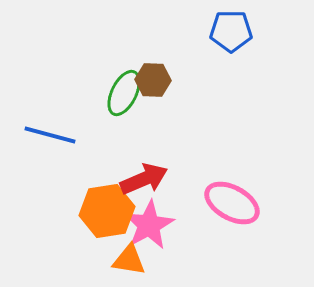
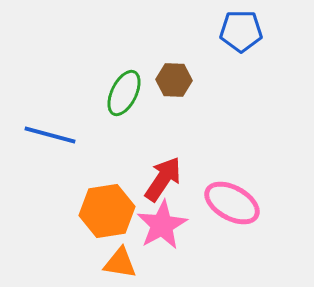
blue pentagon: moved 10 px right
brown hexagon: moved 21 px right
red arrow: moved 19 px right; rotated 33 degrees counterclockwise
pink star: moved 13 px right
orange triangle: moved 9 px left, 3 px down
